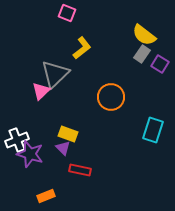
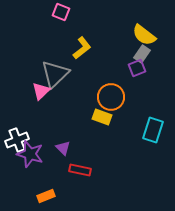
pink square: moved 6 px left, 1 px up
purple square: moved 23 px left, 4 px down; rotated 36 degrees clockwise
yellow rectangle: moved 34 px right, 17 px up
